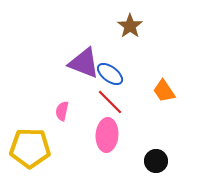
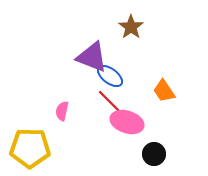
brown star: moved 1 px right, 1 px down
purple triangle: moved 8 px right, 6 px up
blue ellipse: moved 2 px down
pink ellipse: moved 20 px right, 13 px up; rotated 76 degrees counterclockwise
black circle: moved 2 px left, 7 px up
